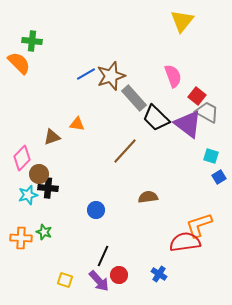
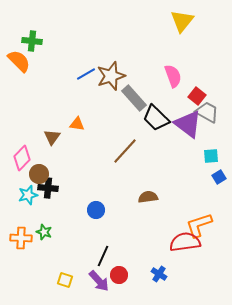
orange semicircle: moved 2 px up
brown triangle: rotated 36 degrees counterclockwise
cyan square: rotated 21 degrees counterclockwise
